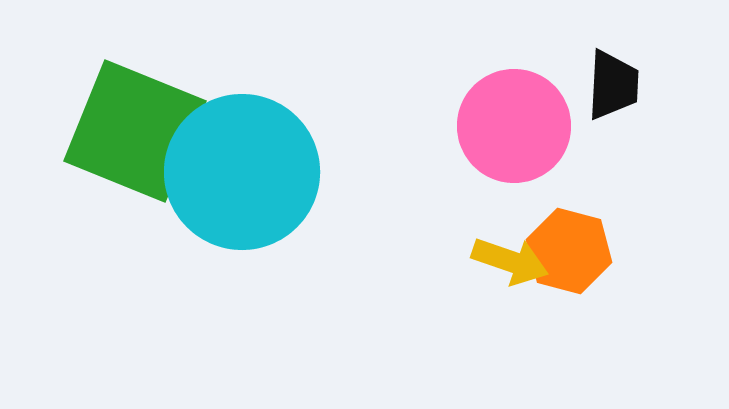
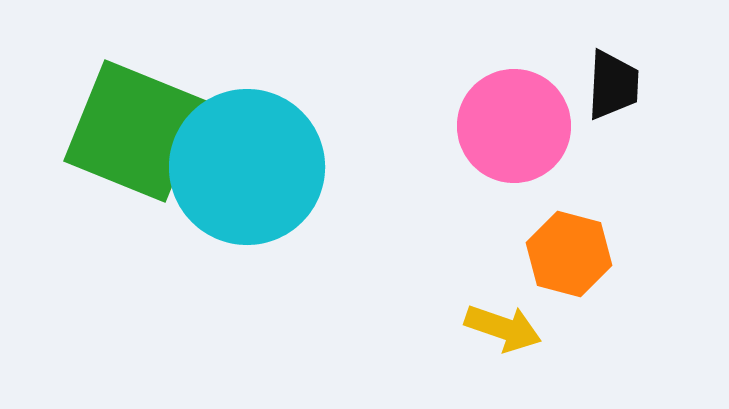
cyan circle: moved 5 px right, 5 px up
orange hexagon: moved 3 px down
yellow arrow: moved 7 px left, 67 px down
